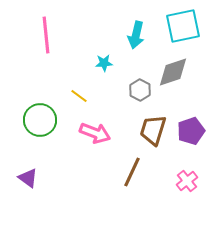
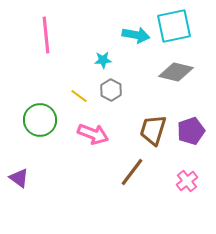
cyan square: moved 9 px left
cyan arrow: rotated 92 degrees counterclockwise
cyan star: moved 1 px left, 3 px up
gray diamond: moved 3 px right; rotated 32 degrees clockwise
gray hexagon: moved 29 px left
pink arrow: moved 2 px left, 1 px down
brown line: rotated 12 degrees clockwise
purple triangle: moved 9 px left
